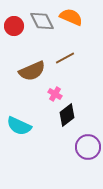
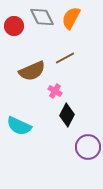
orange semicircle: moved 1 px down; rotated 85 degrees counterclockwise
gray diamond: moved 4 px up
pink cross: moved 3 px up
black diamond: rotated 25 degrees counterclockwise
